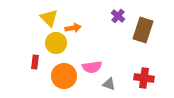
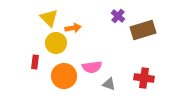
brown rectangle: rotated 55 degrees clockwise
